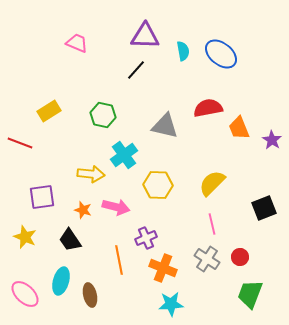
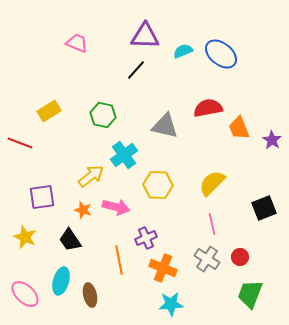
cyan semicircle: rotated 102 degrees counterclockwise
yellow arrow: moved 2 px down; rotated 44 degrees counterclockwise
